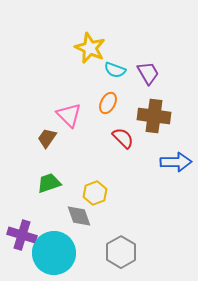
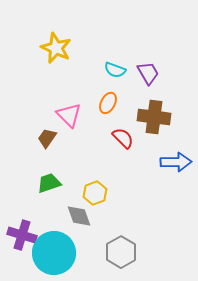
yellow star: moved 34 px left
brown cross: moved 1 px down
